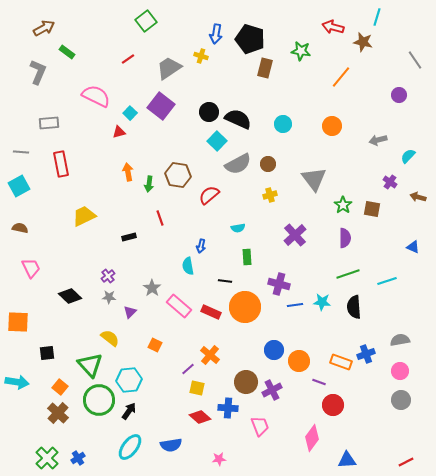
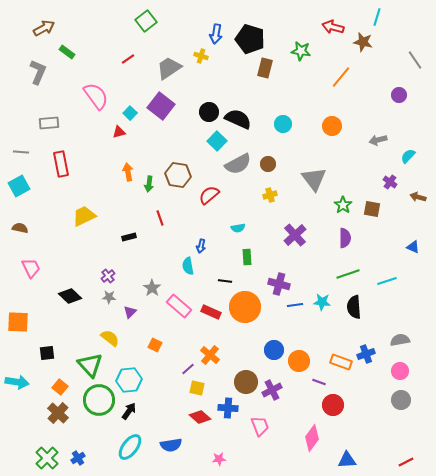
pink semicircle at (96, 96): rotated 28 degrees clockwise
